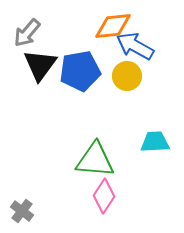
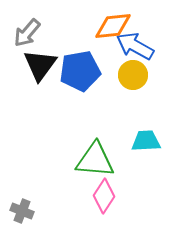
yellow circle: moved 6 px right, 1 px up
cyan trapezoid: moved 9 px left, 1 px up
gray cross: rotated 15 degrees counterclockwise
